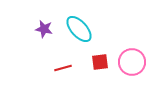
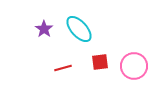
purple star: rotated 24 degrees clockwise
pink circle: moved 2 px right, 4 px down
